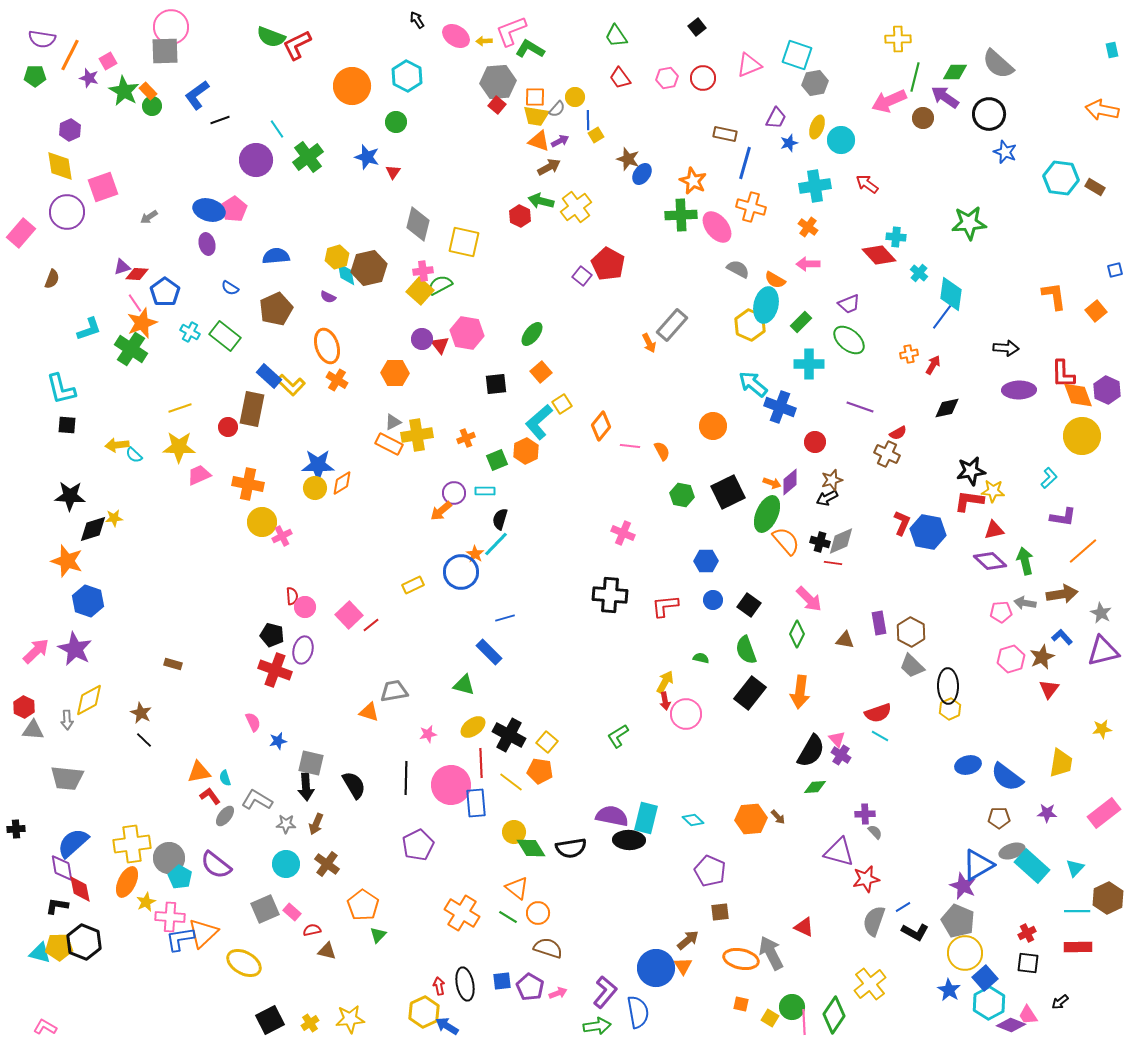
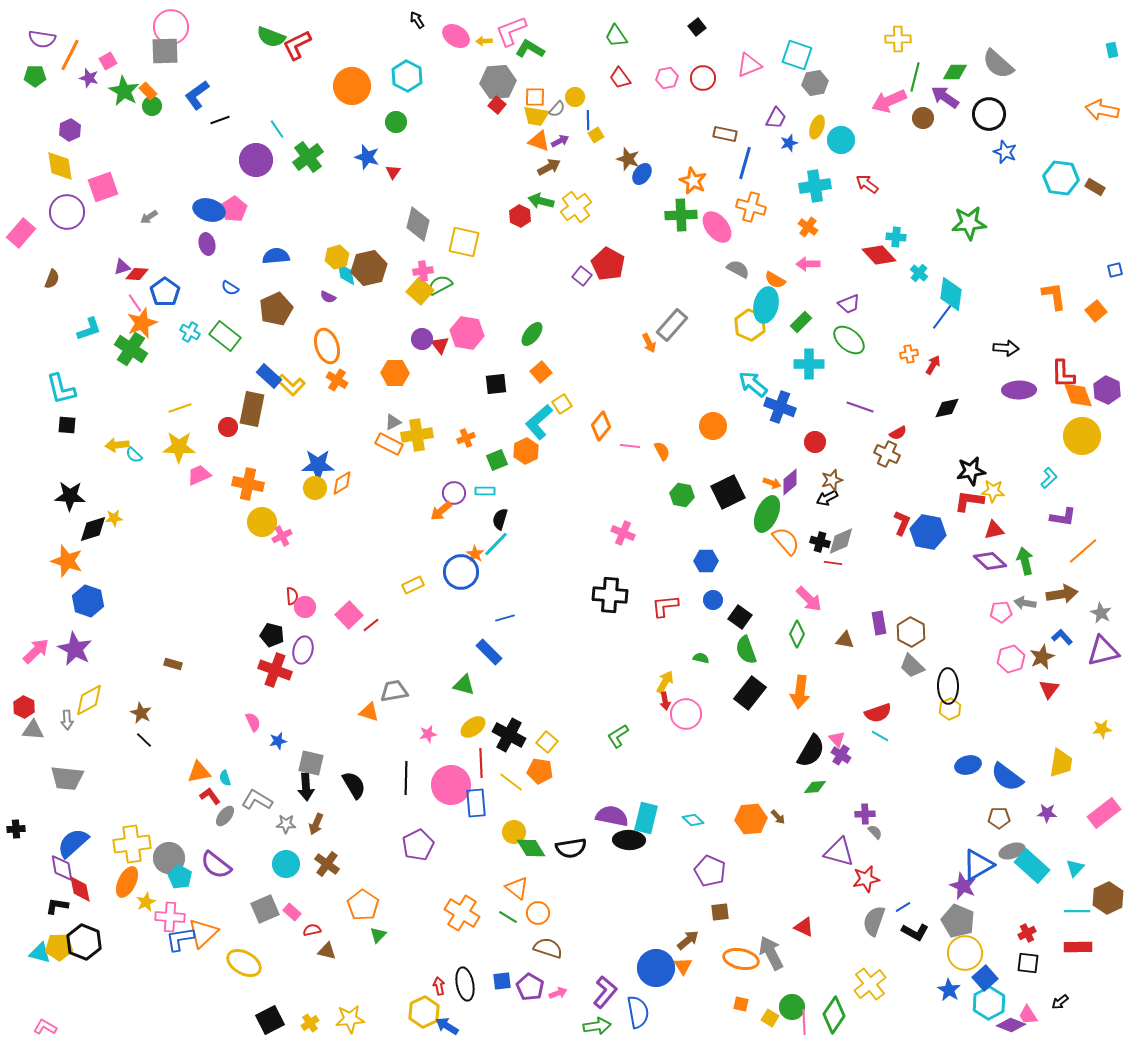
black square at (749, 605): moved 9 px left, 12 px down
